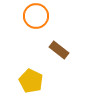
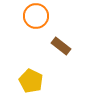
brown rectangle: moved 2 px right, 4 px up
